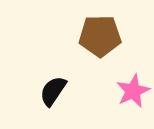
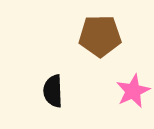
black semicircle: rotated 36 degrees counterclockwise
